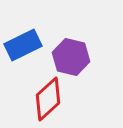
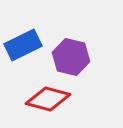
red diamond: rotated 57 degrees clockwise
